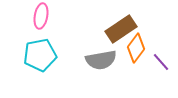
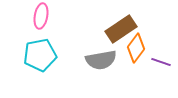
purple line: rotated 30 degrees counterclockwise
